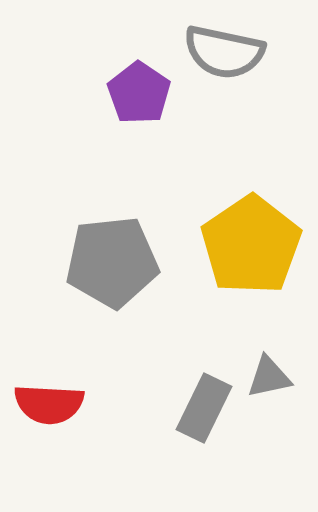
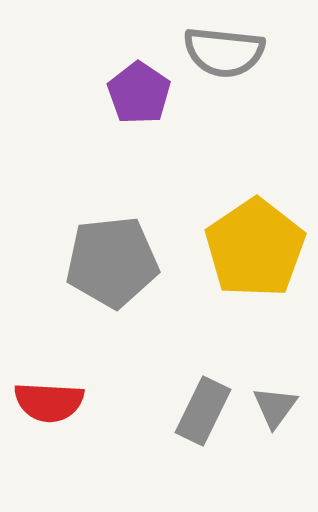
gray semicircle: rotated 6 degrees counterclockwise
yellow pentagon: moved 4 px right, 3 px down
gray triangle: moved 6 px right, 30 px down; rotated 42 degrees counterclockwise
red semicircle: moved 2 px up
gray rectangle: moved 1 px left, 3 px down
